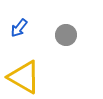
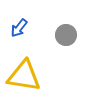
yellow triangle: moved 1 px up; rotated 21 degrees counterclockwise
